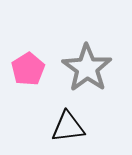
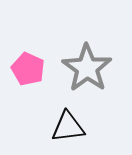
pink pentagon: rotated 16 degrees counterclockwise
